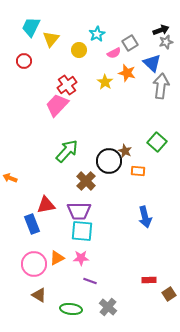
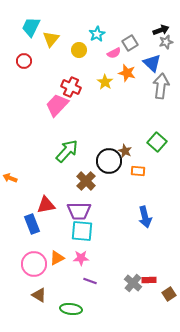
red cross: moved 4 px right, 2 px down; rotated 30 degrees counterclockwise
gray cross: moved 25 px right, 24 px up
